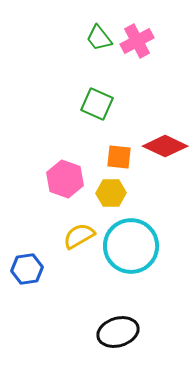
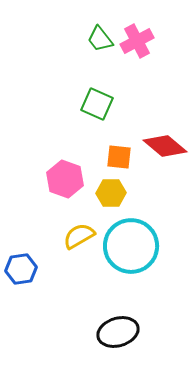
green trapezoid: moved 1 px right, 1 px down
red diamond: rotated 15 degrees clockwise
blue hexagon: moved 6 px left
